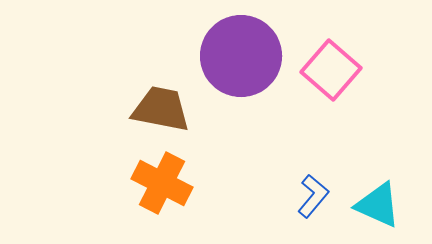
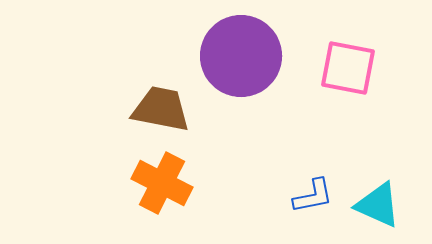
pink square: moved 17 px right, 2 px up; rotated 30 degrees counterclockwise
blue L-shape: rotated 39 degrees clockwise
